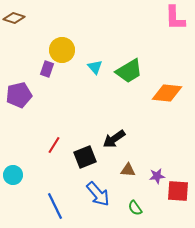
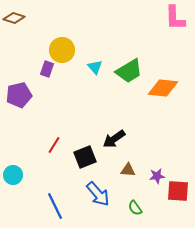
orange diamond: moved 4 px left, 5 px up
